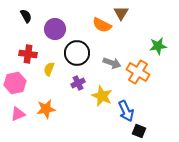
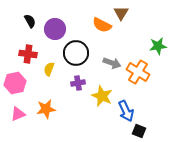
black semicircle: moved 4 px right, 5 px down
black circle: moved 1 px left
purple cross: rotated 16 degrees clockwise
